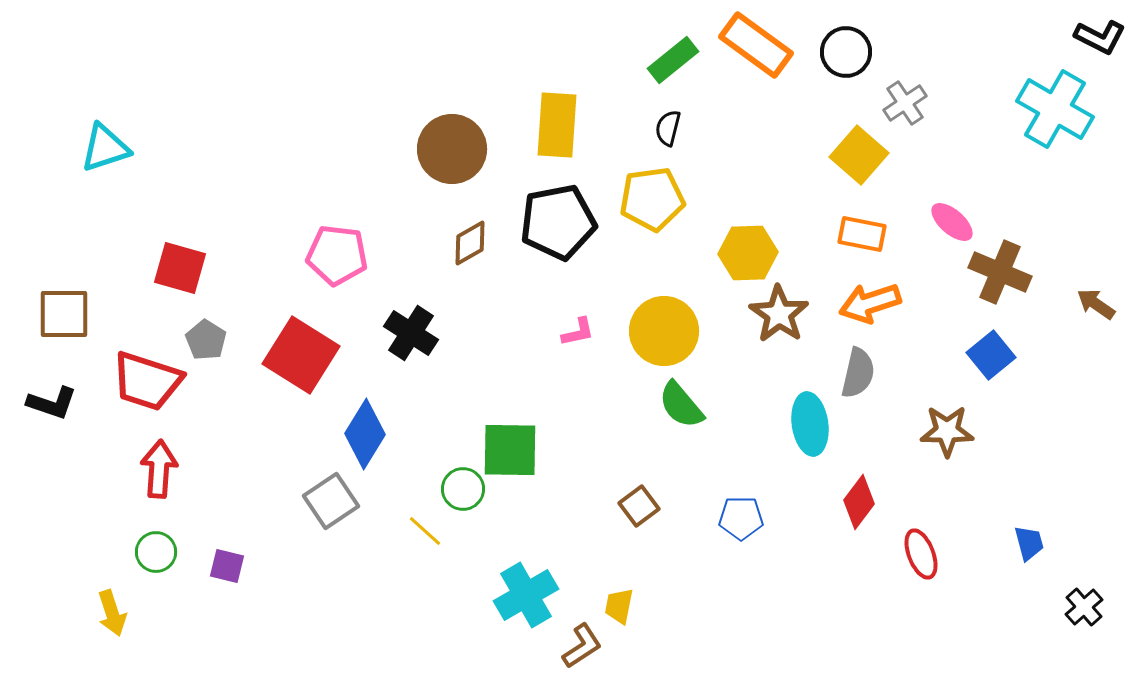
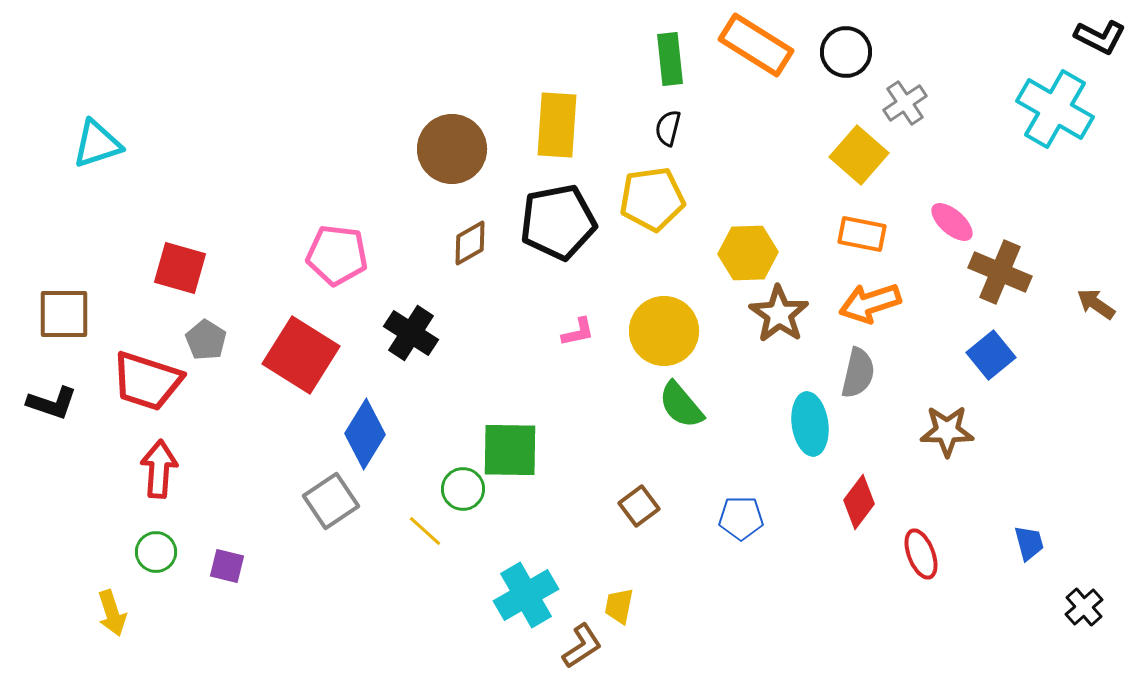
orange rectangle at (756, 45): rotated 4 degrees counterclockwise
green rectangle at (673, 60): moved 3 px left, 1 px up; rotated 57 degrees counterclockwise
cyan triangle at (105, 148): moved 8 px left, 4 px up
